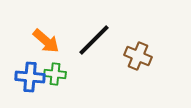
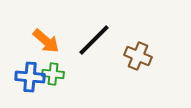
green cross: moved 2 px left
